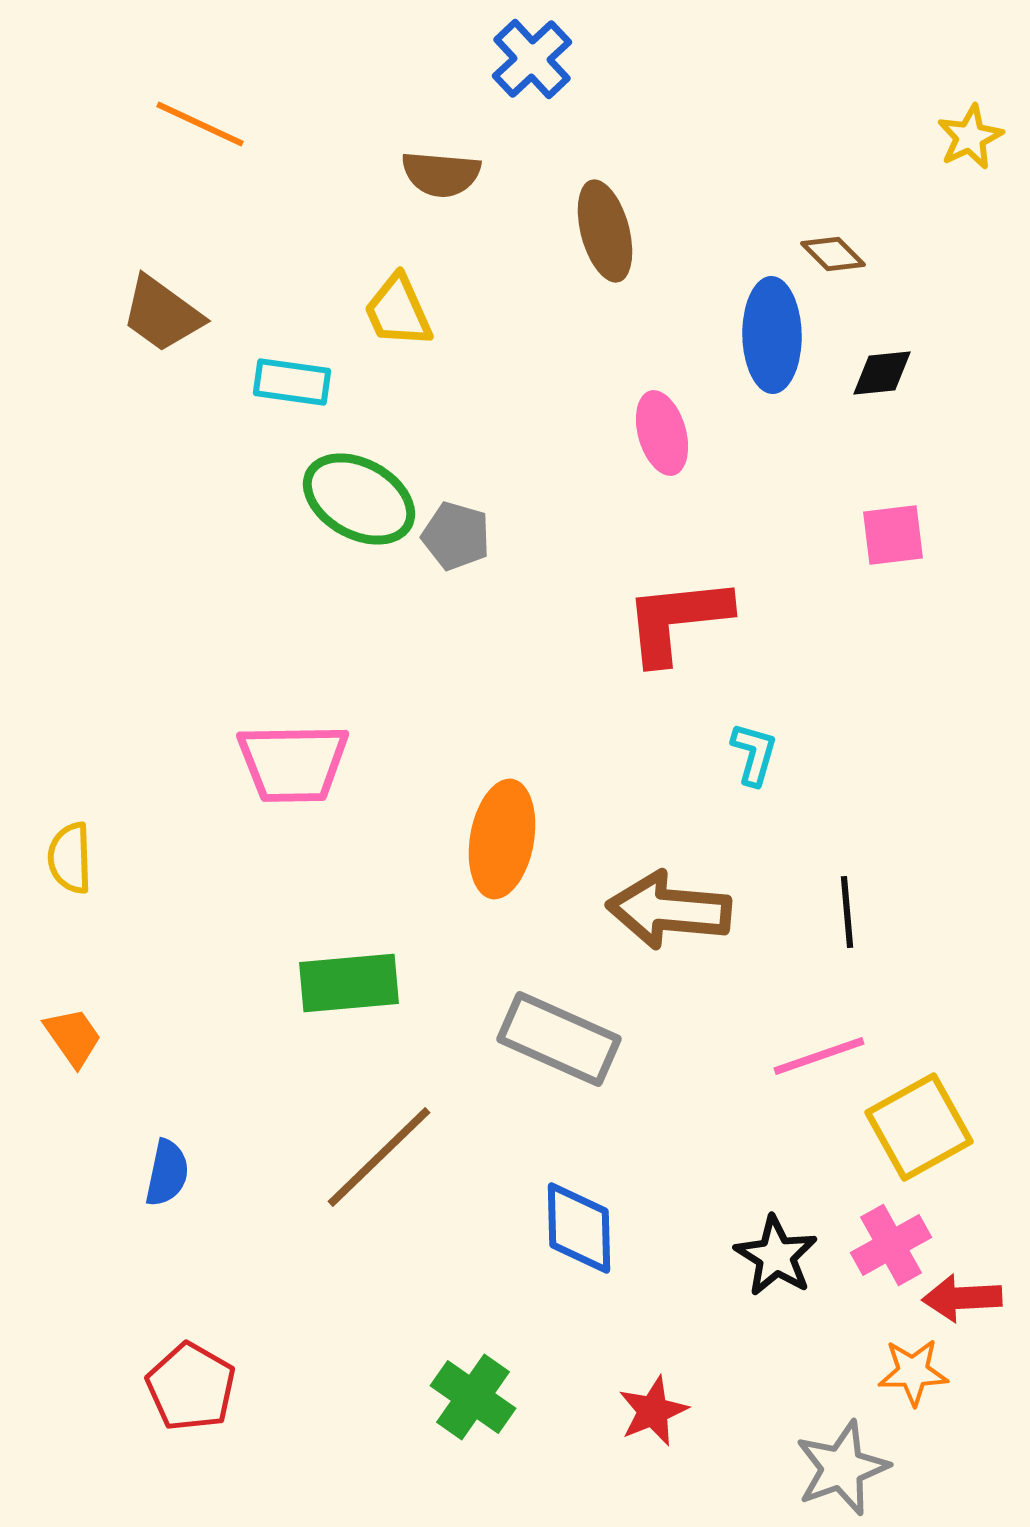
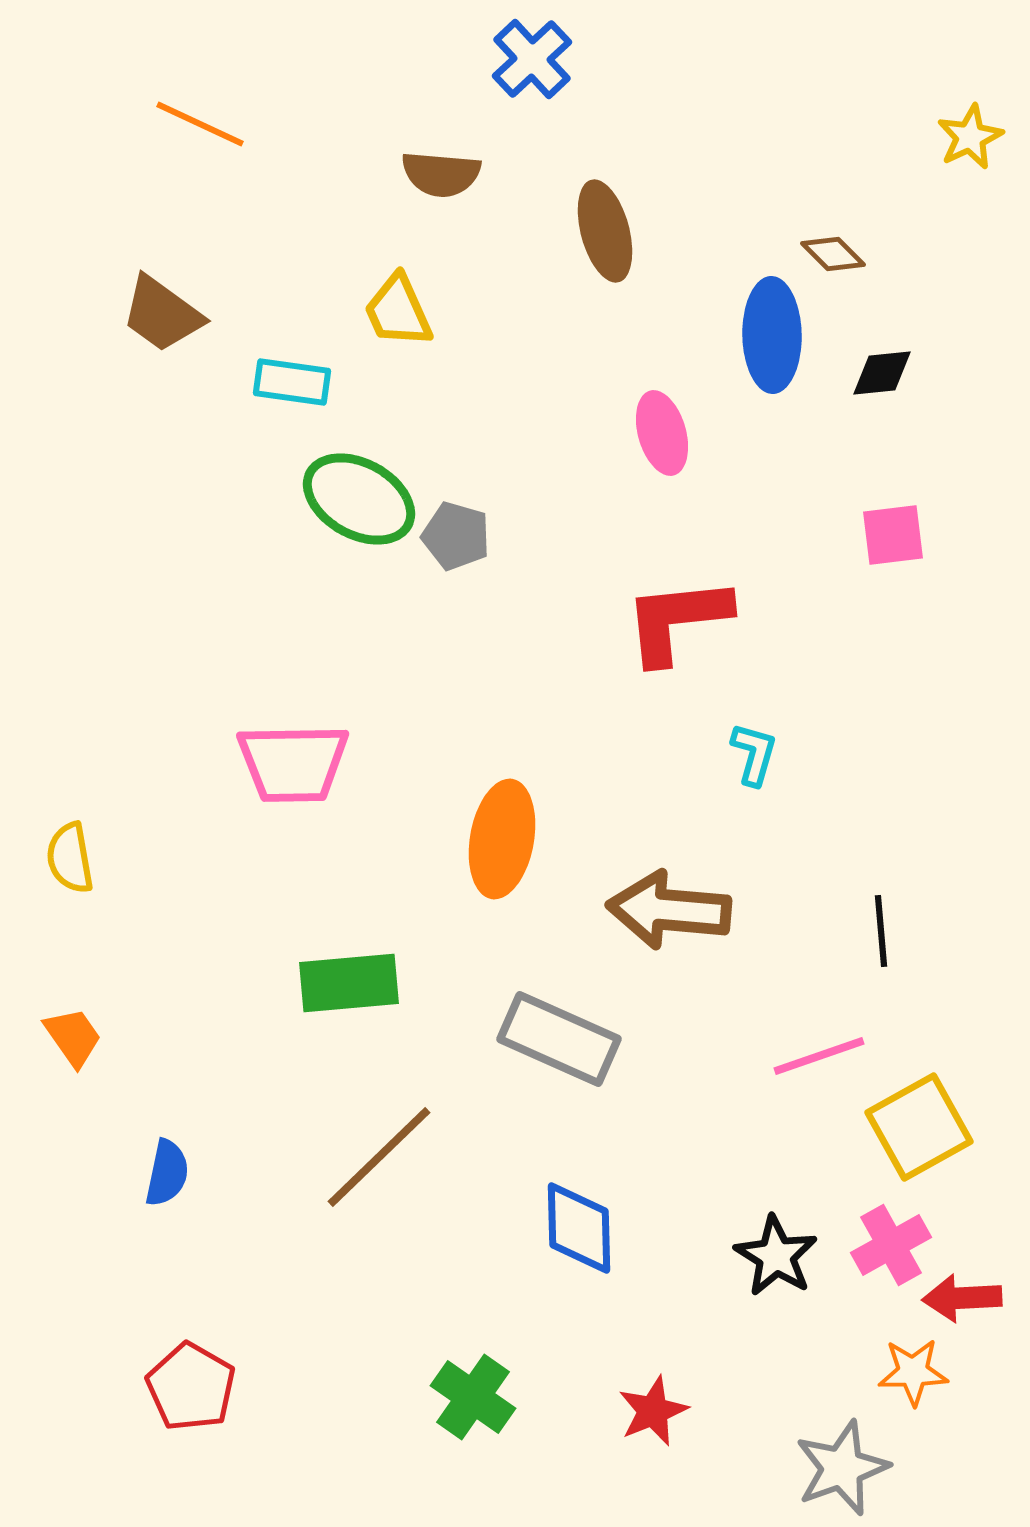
yellow semicircle: rotated 8 degrees counterclockwise
black line: moved 34 px right, 19 px down
